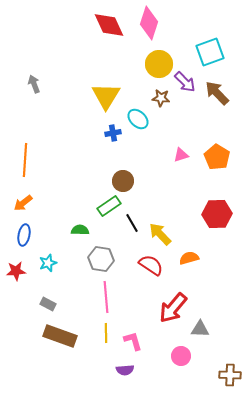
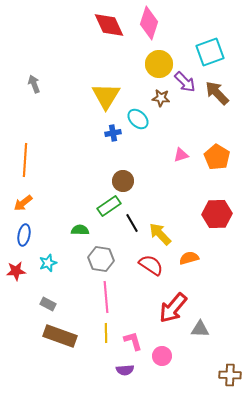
pink circle: moved 19 px left
